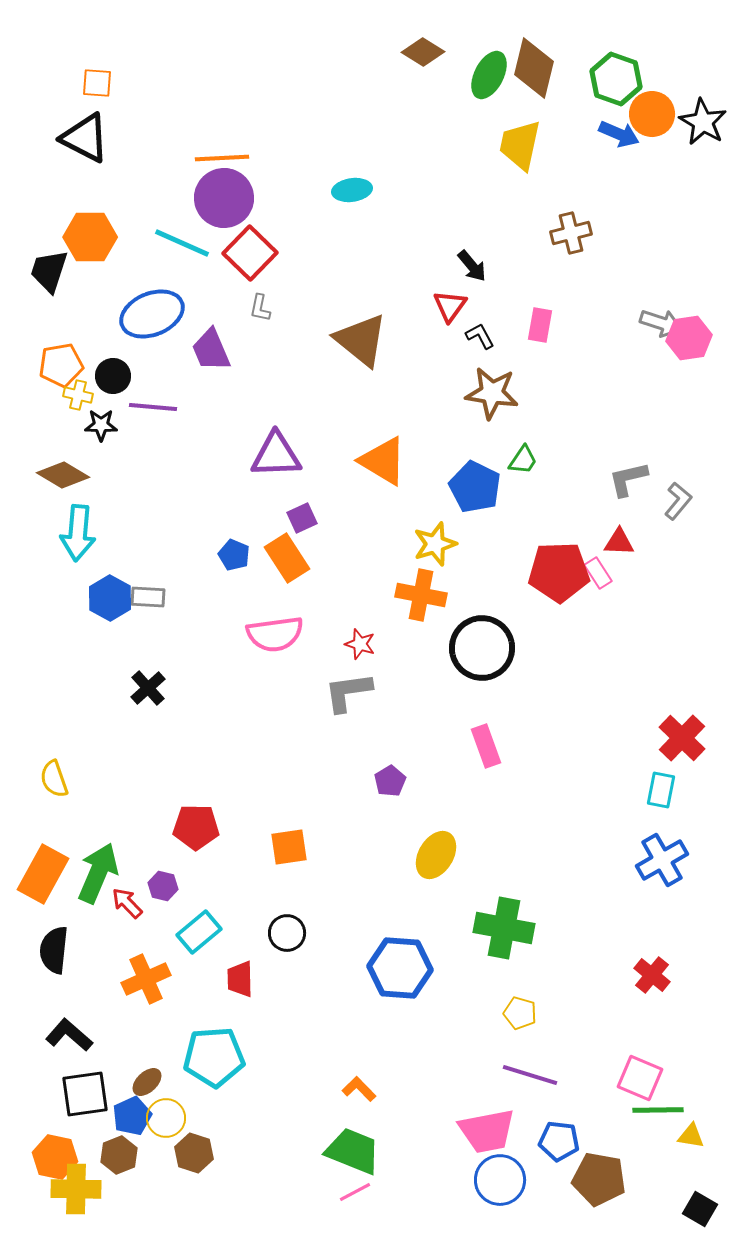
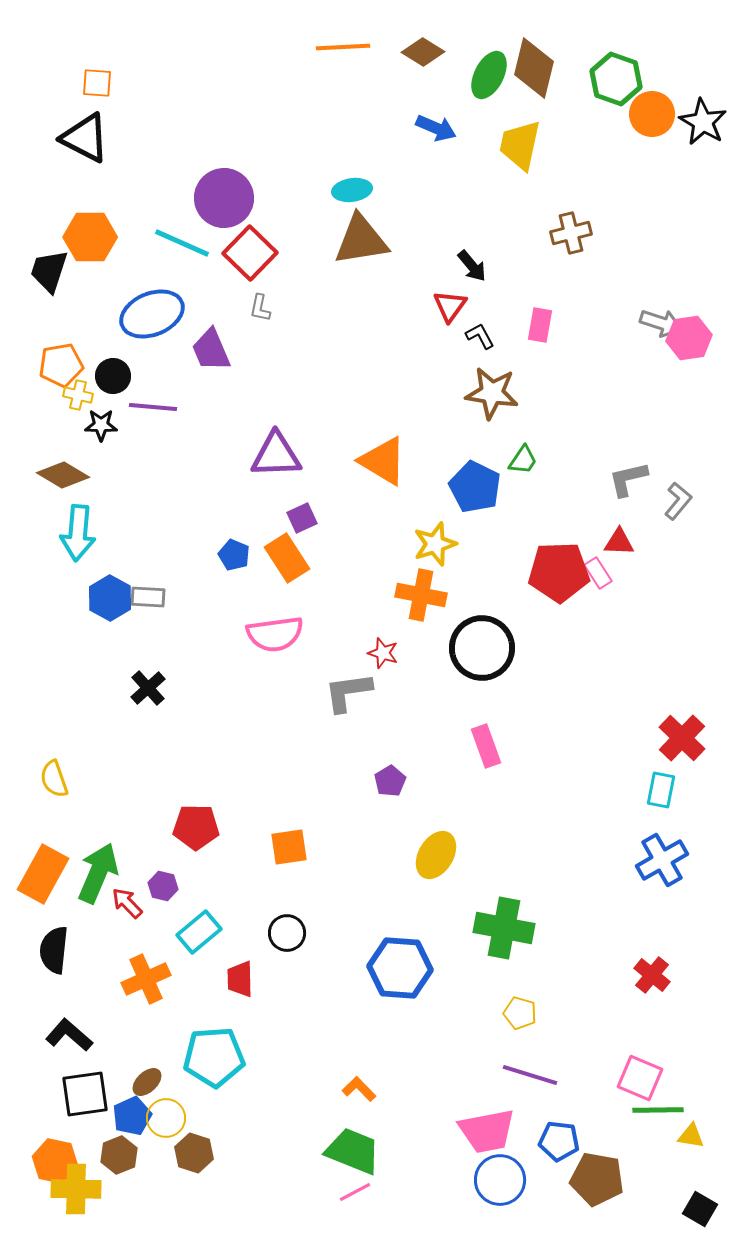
blue arrow at (619, 134): moved 183 px left, 6 px up
orange line at (222, 158): moved 121 px right, 111 px up
brown triangle at (361, 340): moved 100 px up; rotated 48 degrees counterclockwise
red star at (360, 644): moved 23 px right, 9 px down
orange hexagon at (55, 1157): moved 4 px down
brown pentagon at (599, 1179): moved 2 px left
